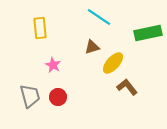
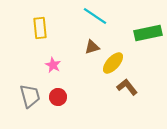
cyan line: moved 4 px left, 1 px up
